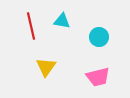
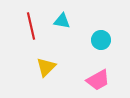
cyan circle: moved 2 px right, 3 px down
yellow triangle: rotated 10 degrees clockwise
pink trapezoid: moved 3 px down; rotated 15 degrees counterclockwise
